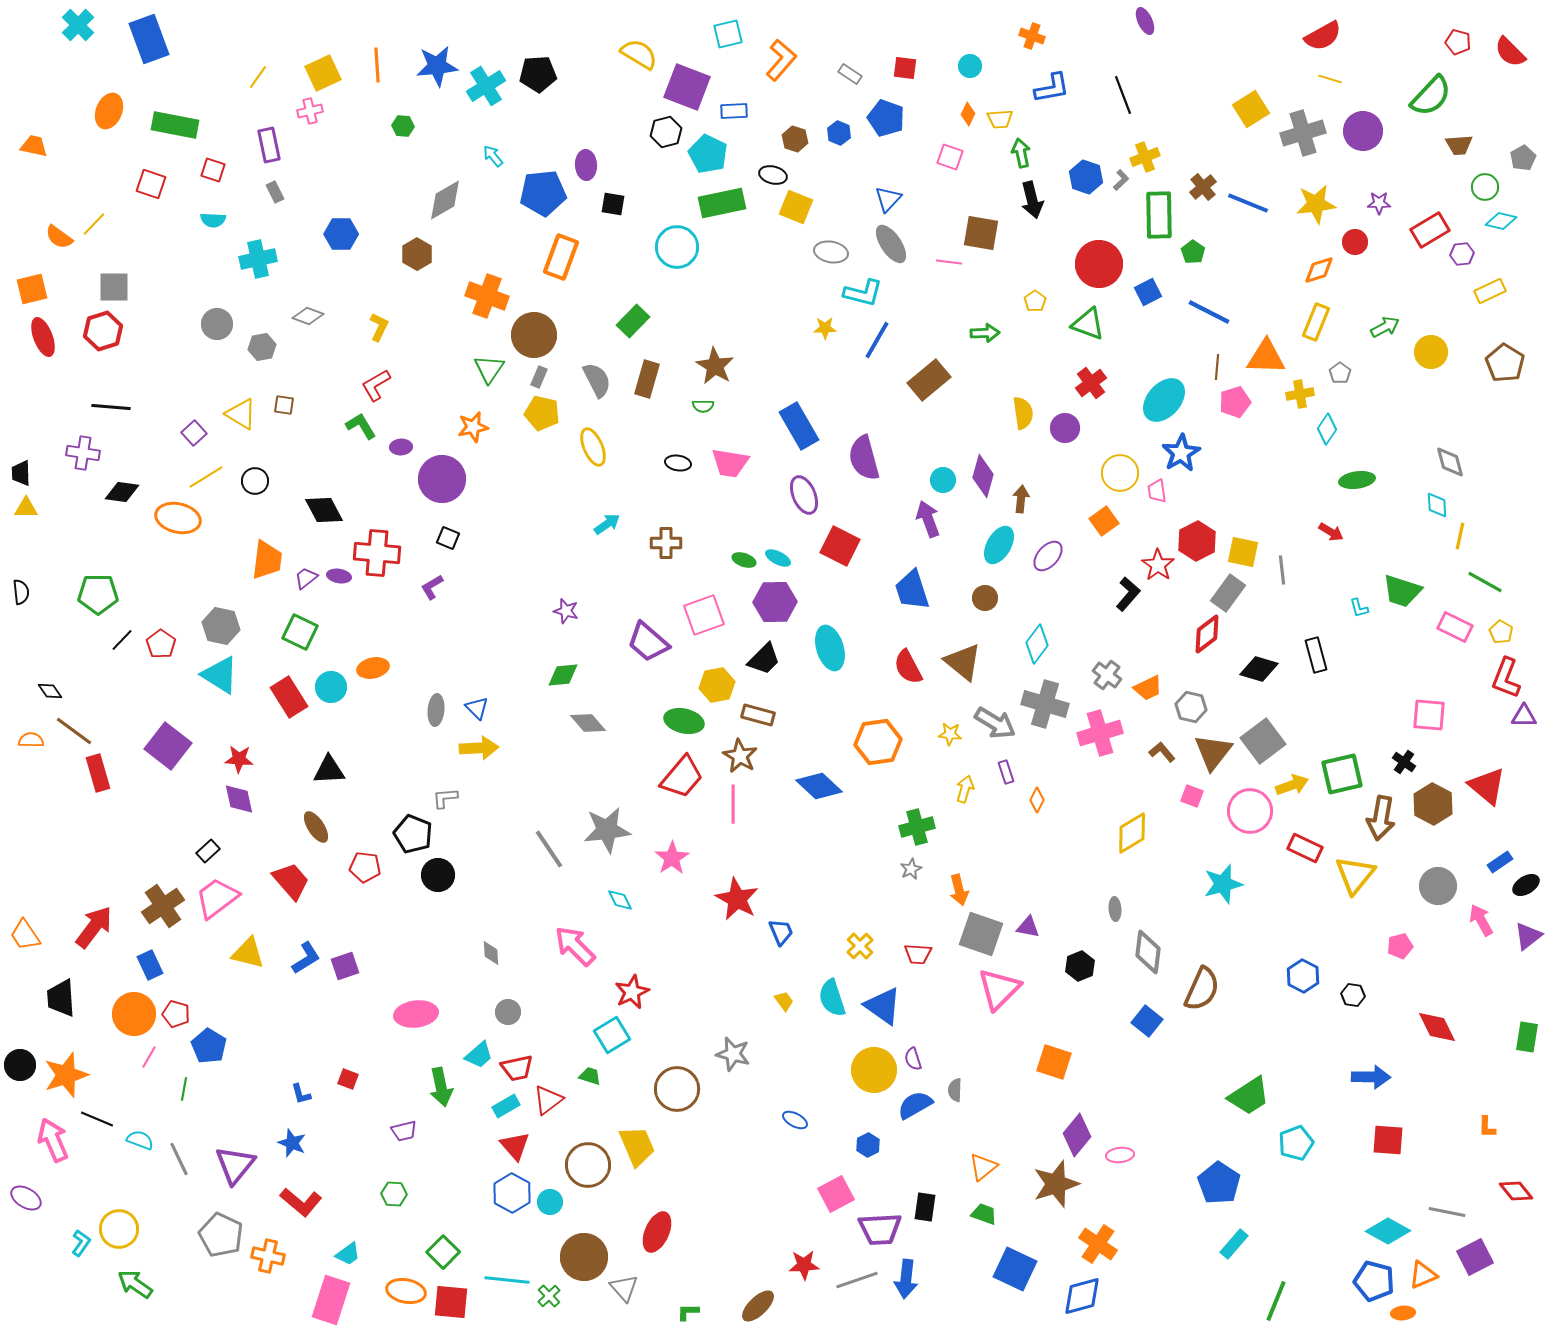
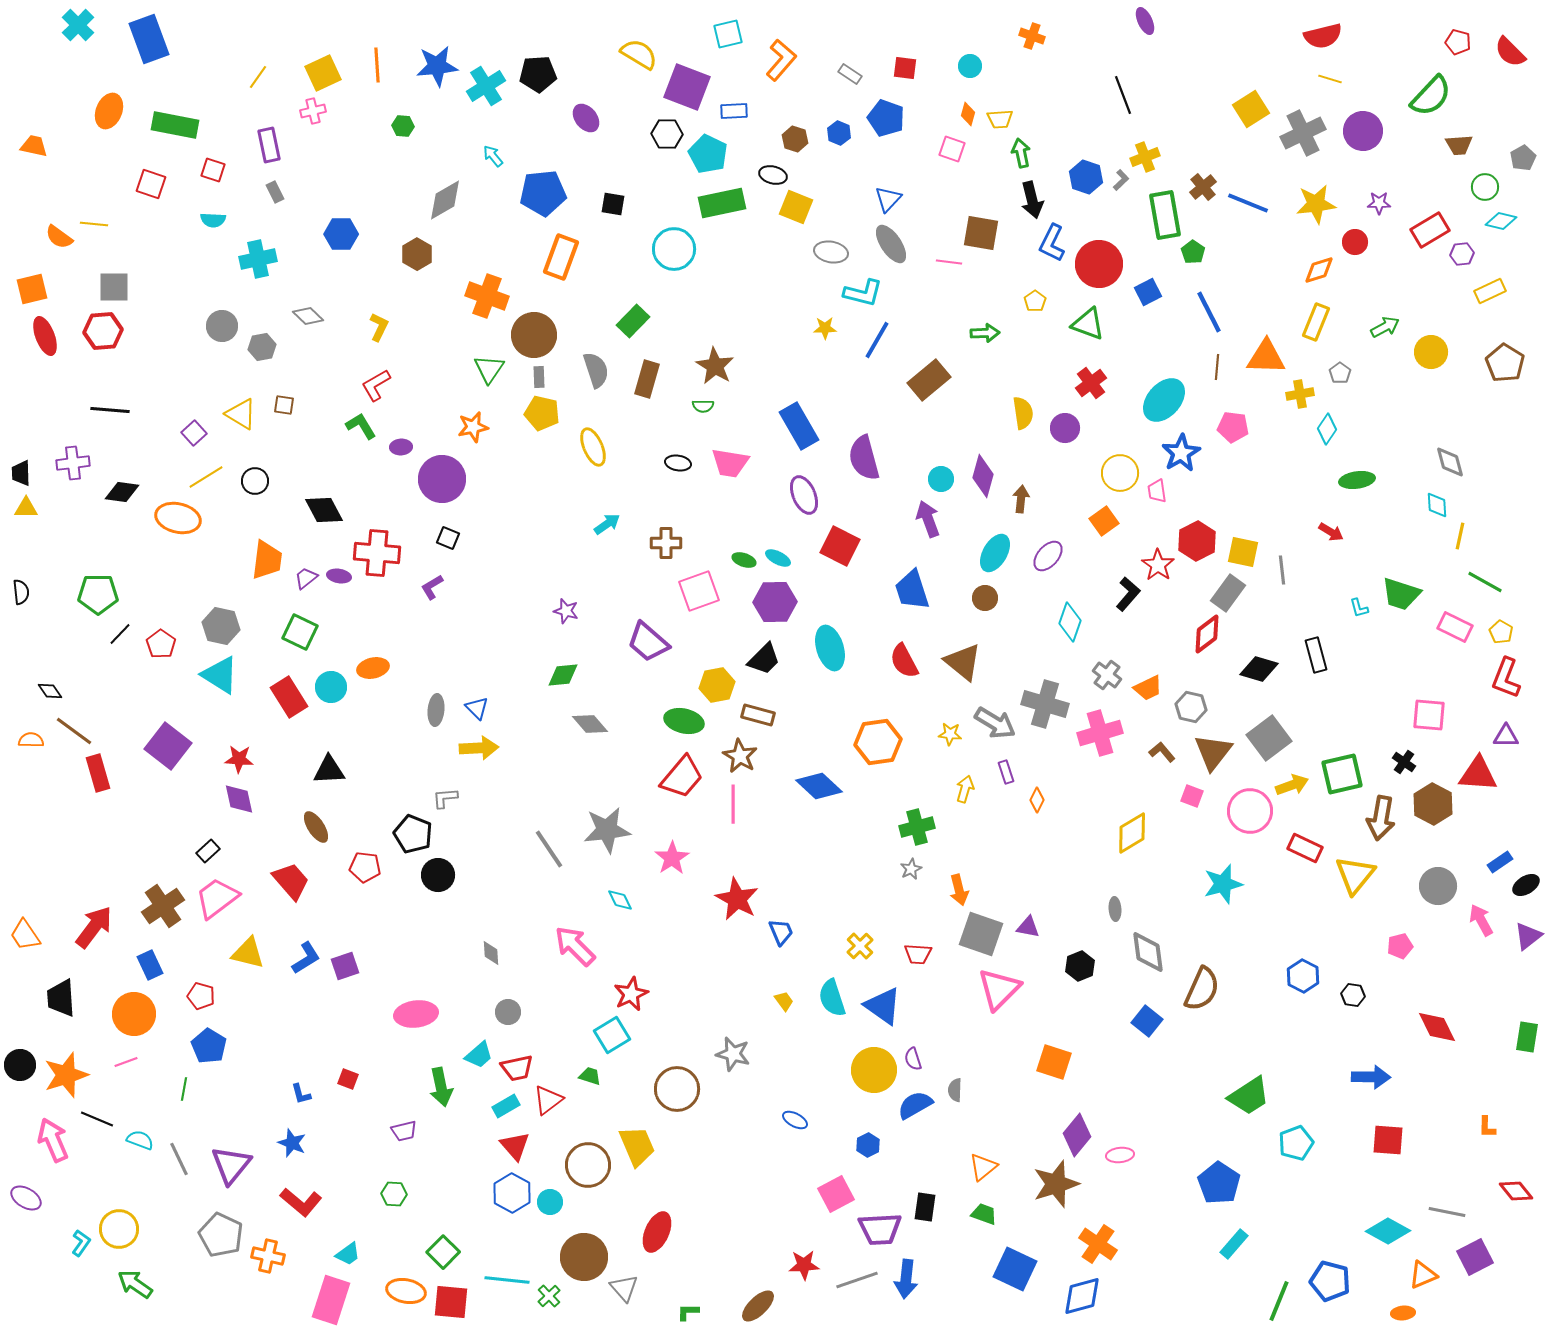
red semicircle at (1323, 36): rotated 15 degrees clockwise
blue L-shape at (1052, 88): moved 155 px down; rotated 126 degrees clockwise
pink cross at (310, 111): moved 3 px right
orange diamond at (968, 114): rotated 10 degrees counterclockwise
black hexagon at (666, 132): moved 1 px right, 2 px down; rotated 16 degrees clockwise
gray cross at (1303, 133): rotated 9 degrees counterclockwise
pink square at (950, 157): moved 2 px right, 8 px up
purple ellipse at (586, 165): moved 47 px up; rotated 36 degrees counterclockwise
green rectangle at (1159, 215): moved 6 px right; rotated 9 degrees counterclockwise
yellow line at (94, 224): rotated 52 degrees clockwise
cyan circle at (677, 247): moved 3 px left, 2 px down
blue line at (1209, 312): rotated 36 degrees clockwise
gray diamond at (308, 316): rotated 24 degrees clockwise
gray circle at (217, 324): moved 5 px right, 2 px down
red hexagon at (103, 331): rotated 12 degrees clockwise
red ellipse at (43, 337): moved 2 px right, 1 px up
gray rectangle at (539, 377): rotated 25 degrees counterclockwise
gray semicircle at (597, 380): moved 1 px left, 10 px up; rotated 9 degrees clockwise
pink pentagon at (1235, 402): moved 2 px left, 25 px down; rotated 24 degrees clockwise
black line at (111, 407): moved 1 px left, 3 px down
purple cross at (83, 453): moved 10 px left, 10 px down; rotated 16 degrees counterclockwise
cyan circle at (943, 480): moved 2 px left, 1 px up
cyan ellipse at (999, 545): moved 4 px left, 8 px down
green trapezoid at (1402, 591): moved 1 px left, 3 px down
pink square at (704, 615): moved 5 px left, 24 px up
black line at (122, 640): moved 2 px left, 6 px up
cyan diamond at (1037, 644): moved 33 px right, 22 px up; rotated 18 degrees counterclockwise
red semicircle at (908, 667): moved 4 px left, 6 px up
purple triangle at (1524, 716): moved 18 px left, 20 px down
gray diamond at (588, 723): moved 2 px right, 1 px down
gray square at (1263, 741): moved 6 px right, 3 px up
red triangle at (1487, 786): moved 9 px left, 12 px up; rotated 36 degrees counterclockwise
gray diamond at (1148, 952): rotated 15 degrees counterclockwise
red star at (632, 992): moved 1 px left, 2 px down
red pentagon at (176, 1014): moved 25 px right, 18 px up
pink line at (149, 1057): moved 23 px left, 5 px down; rotated 40 degrees clockwise
purple triangle at (235, 1165): moved 4 px left
blue pentagon at (1374, 1281): moved 44 px left
green line at (1276, 1301): moved 3 px right
